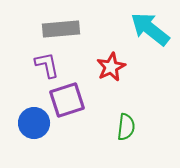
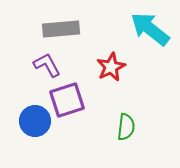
purple L-shape: rotated 16 degrees counterclockwise
blue circle: moved 1 px right, 2 px up
